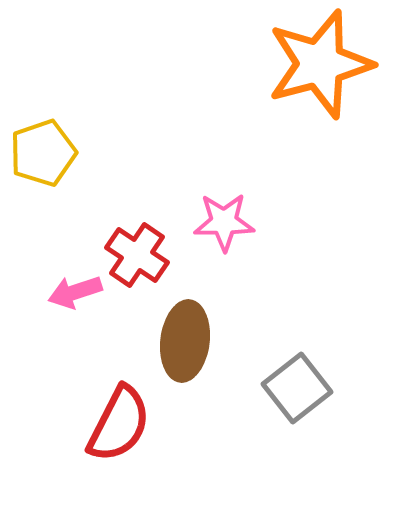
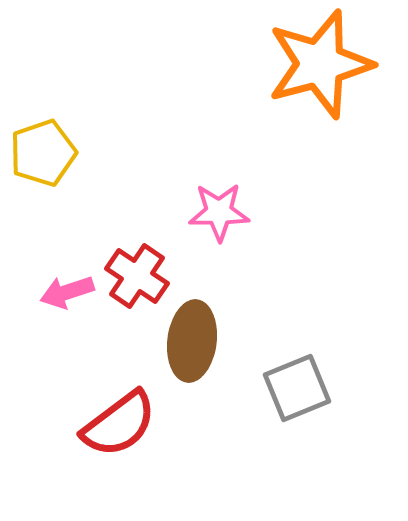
pink star: moved 5 px left, 10 px up
red cross: moved 21 px down
pink arrow: moved 8 px left
brown ellipse: moved 7 px right
gray square: rotated 16 degrees clockwise
red semicircle: rotated 26 degrees clockwise
